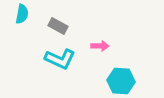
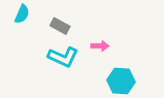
cyan semicircle: rotated 12 degrees clockwise
gray rectangle: moved 2 px right
cyan L-shape: moved 3 px right, 2 px up
